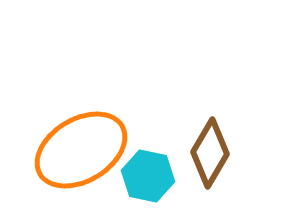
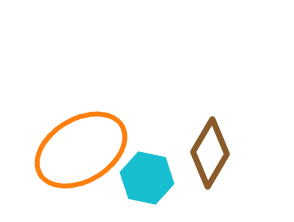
cyan hexagon: moved 1 px left, 2 px down
